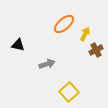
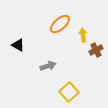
orange ellipse: moved 4 px left
yellow arrow: moved 2 px left, 1 px down; rotated 32 degrees counterclockwise
black triangle: rotated 16 degrees clockwise
gray arrow: moved 1 px right, 2 px down
